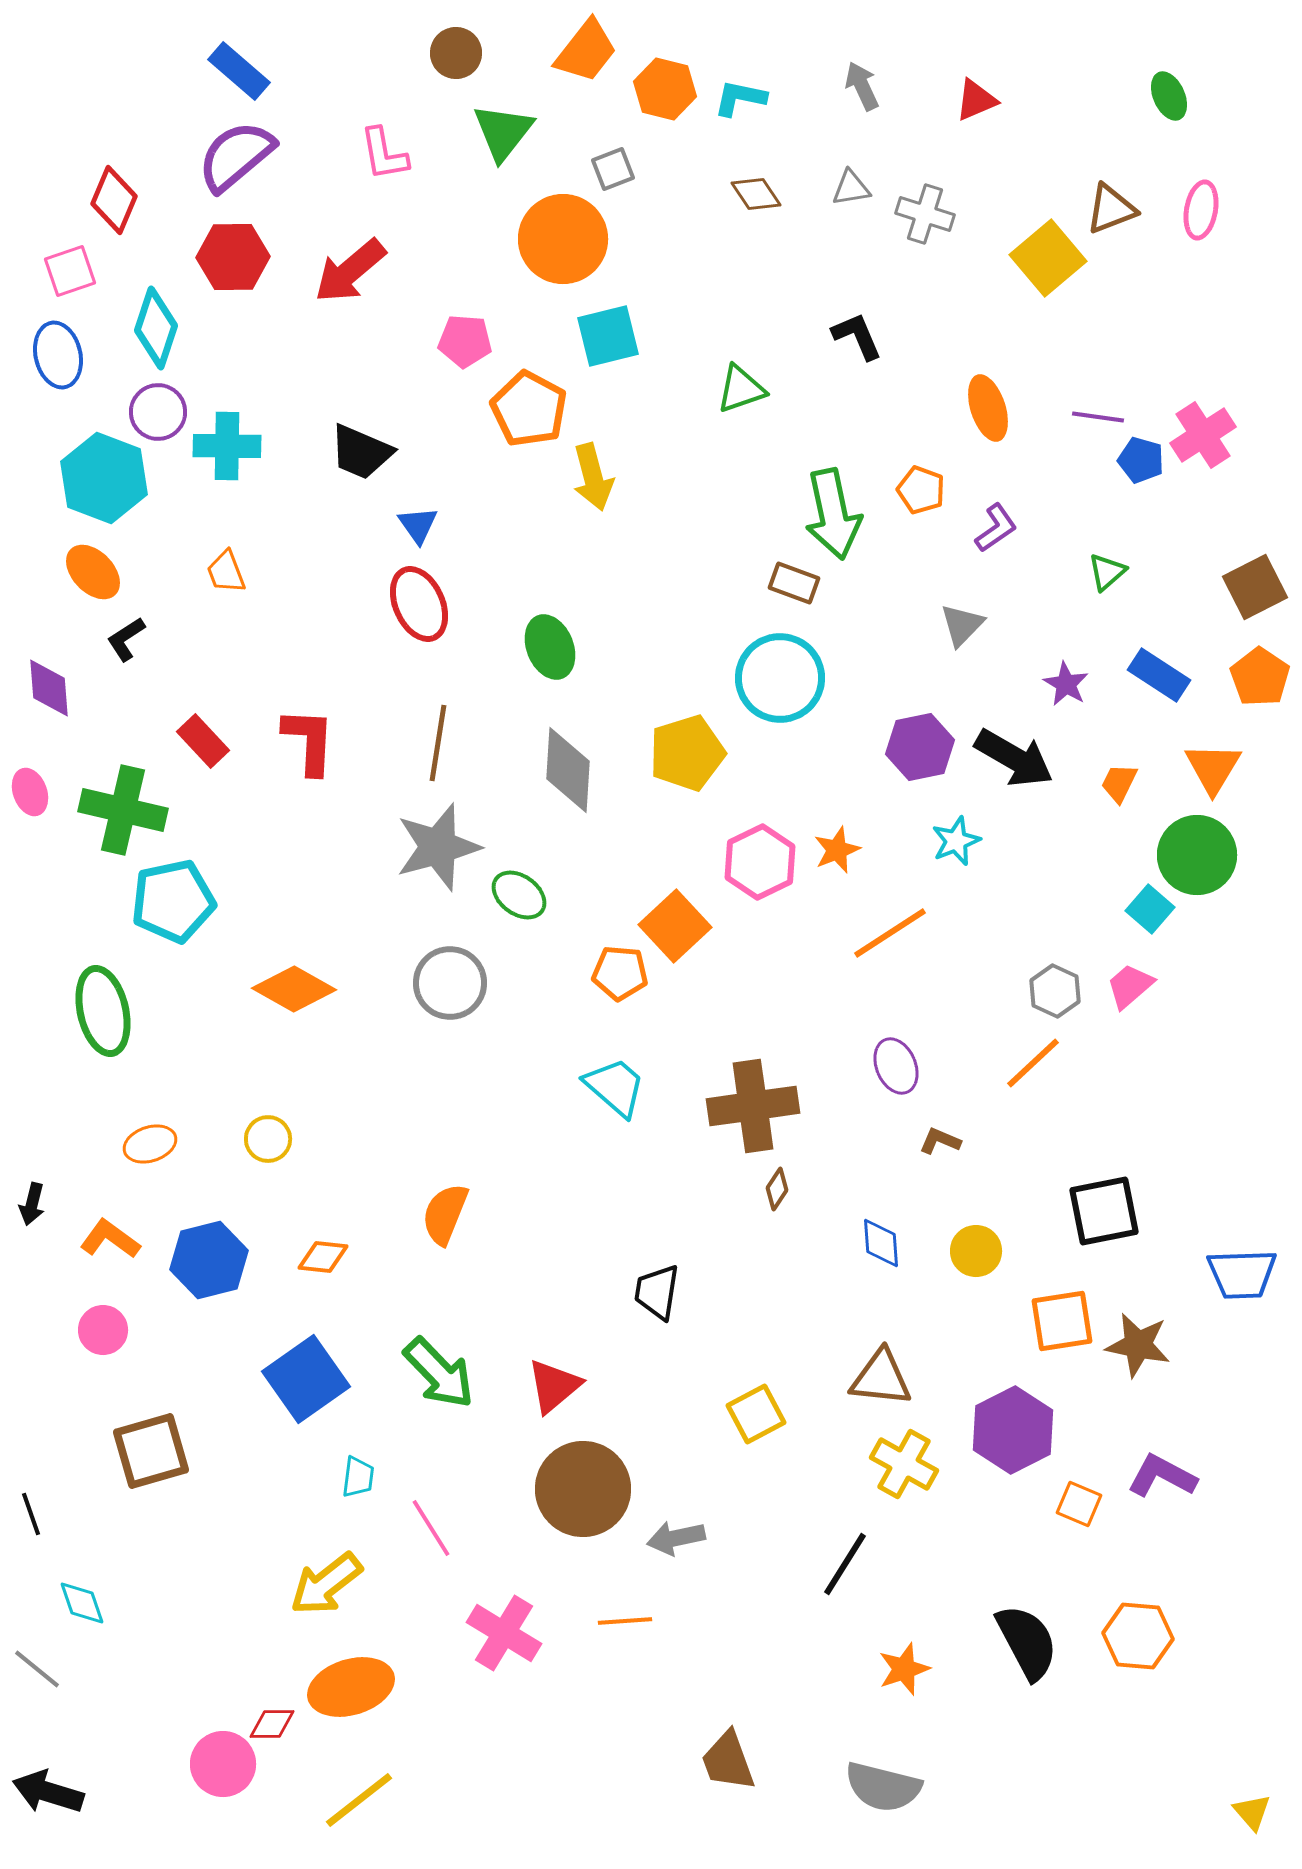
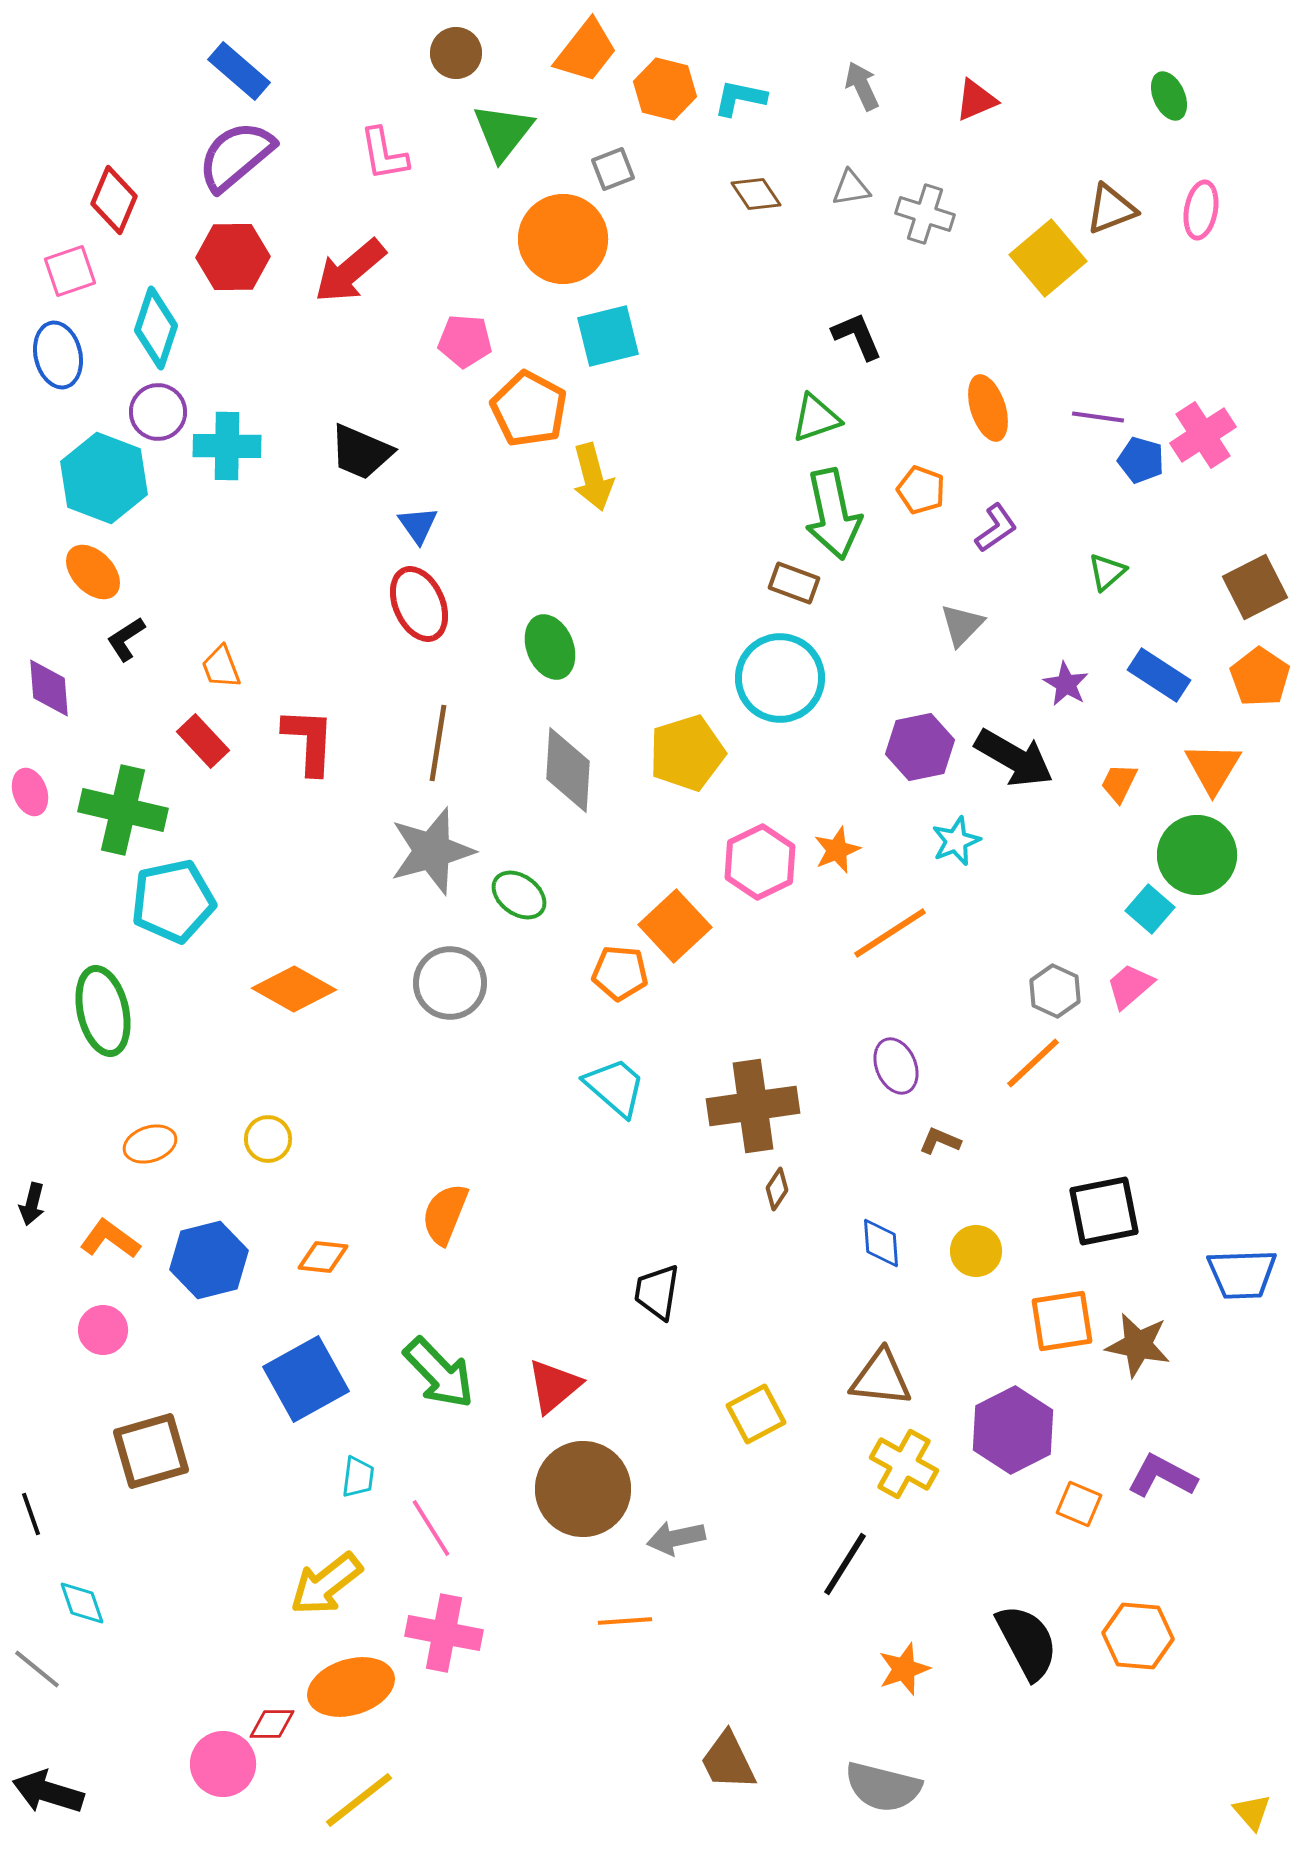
green triangle at (741, 389): moved 75 px right, 29 px down
orange trapezoid at (226, 572): moved 5 px left, 95 px down
gray star at (438, 847): moved 6 px left, 4 px down
blue square at (306, 1379): rotated 6 degrees clockwise
pink cross at (504, 1633): moved 60 px left; rotated 20 degrees counterclockwise
brown trapezoid at (728, 1761): rotated 6 degrees counterclockwise
